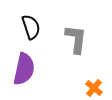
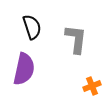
black semicircle: moved 1 px right
orange cross: moved 2 px left, 2 px up; rotated 30 degrees clockwise
